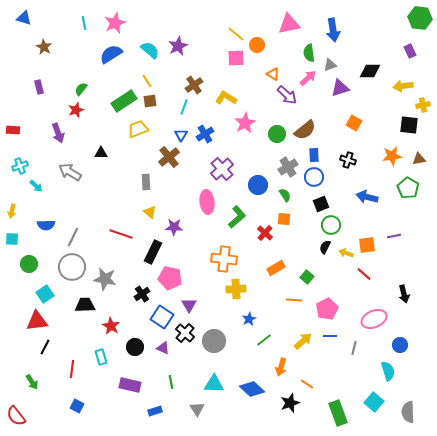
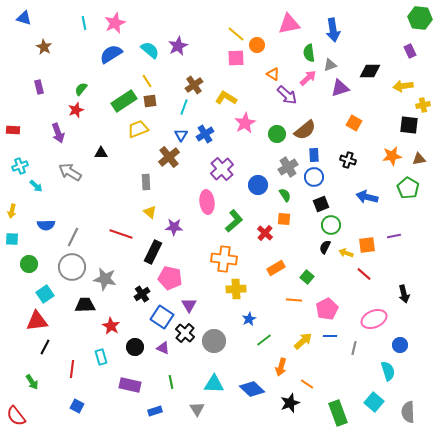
green L-shape at (237, 217): moved 3 px left, 4 px down
